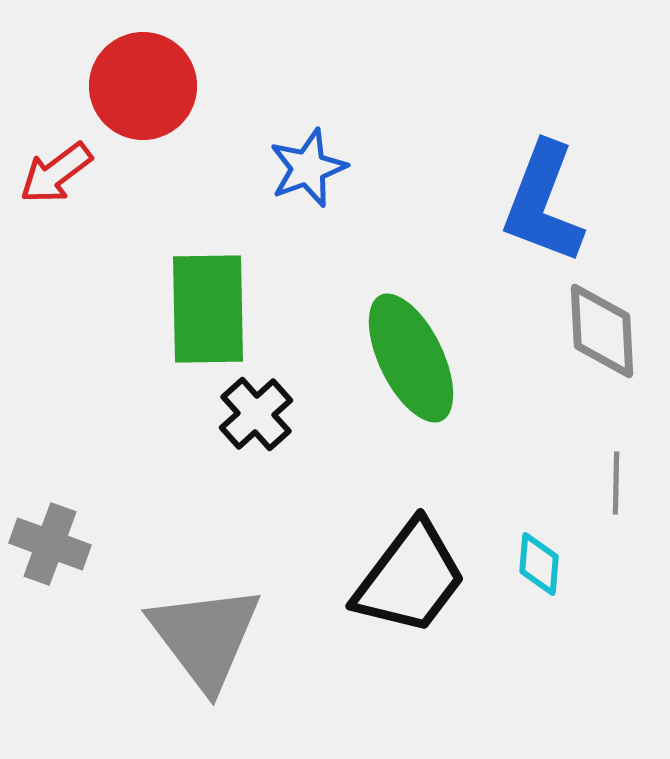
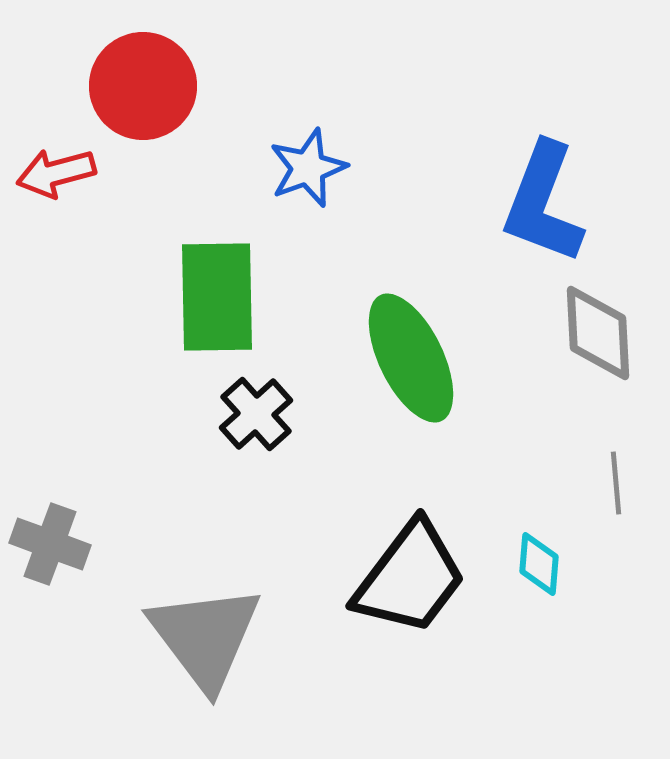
red arrow: rotated 22 degrees clockwise
green rectangle: moved 9 px right, 12 px up
gray diamond: moved 4 px left, 2 px down
gray line: rotated 6 degrees counterclockwise
